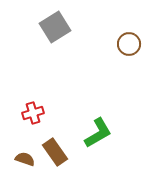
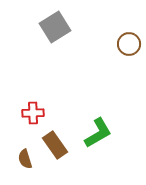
red cross: rotated 15 degrees clockwise
brown rectangle: moved 7 px up
brown semicircle: rotated 126 degrees counterclockwise
